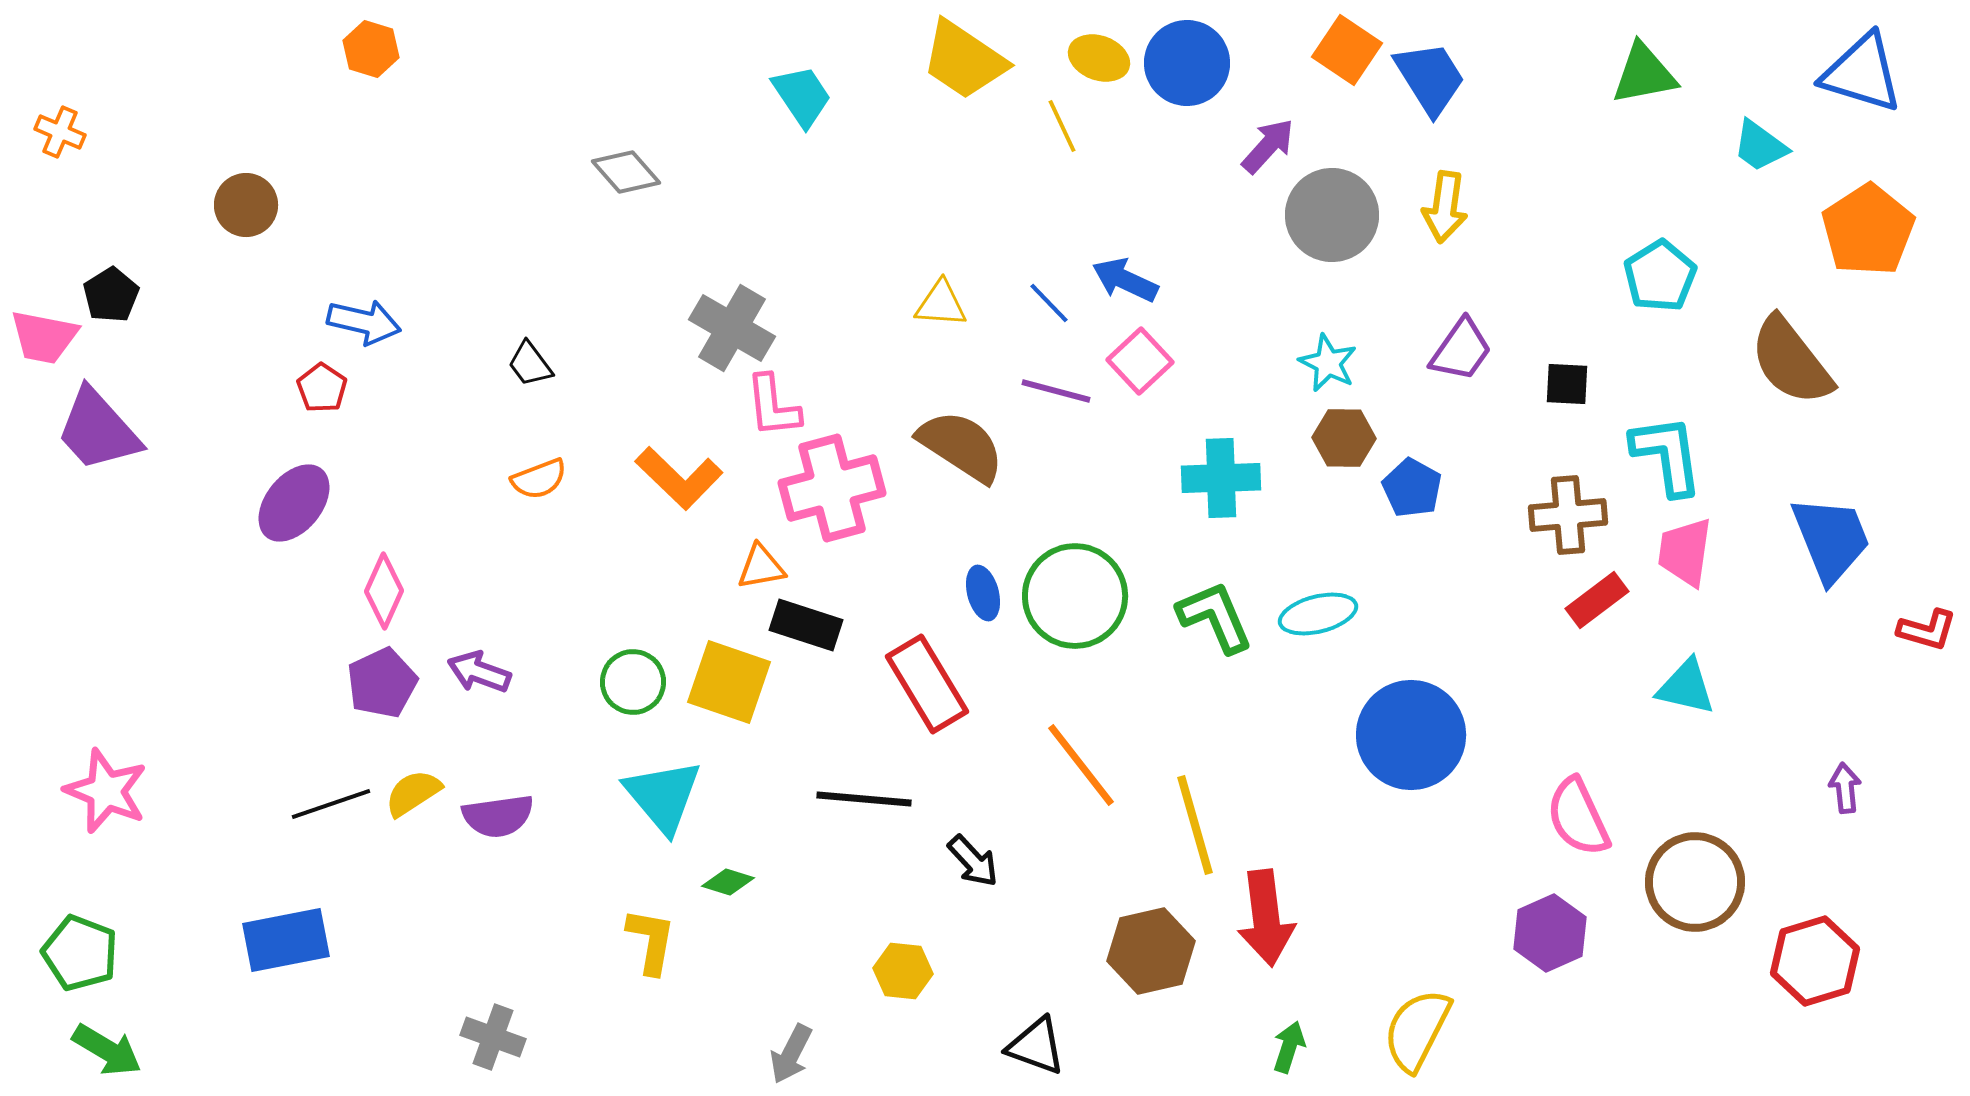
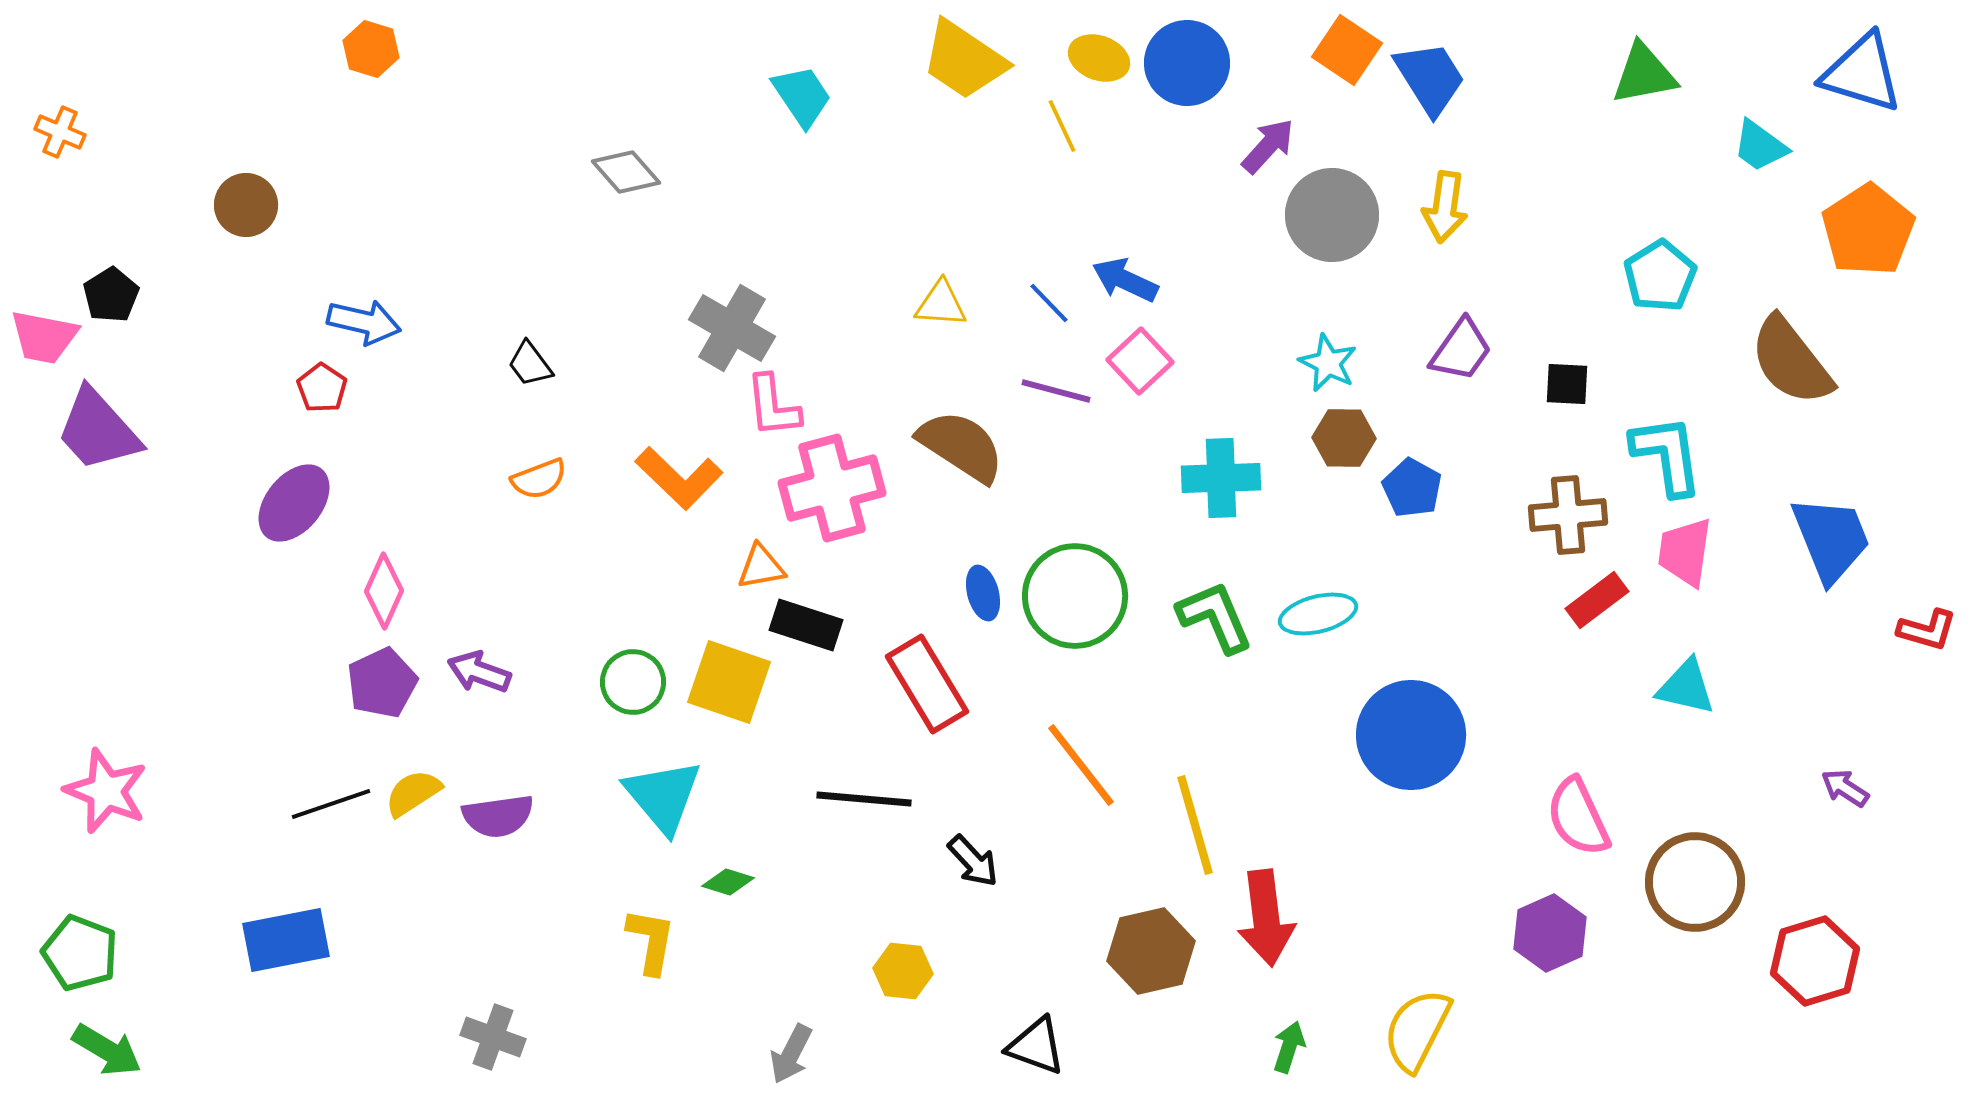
purple arrow at (1845, 788): rotated 51 degrees counterclockwise
